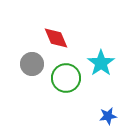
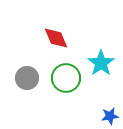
gray circle: moved 5 px left, 14 px down
blue star: moved 2 px right
